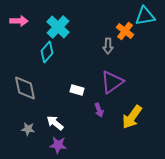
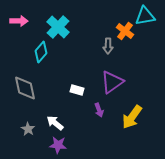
cyan diamond: moved 6 px left
gray star: rotated 24 degrees clockwise
